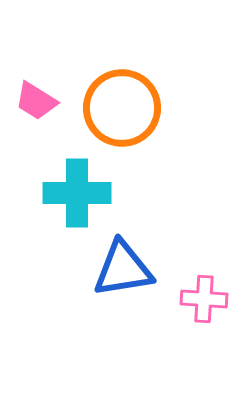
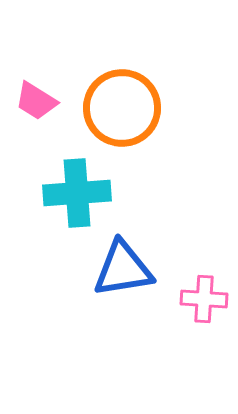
cyan cross: rotated 4 degrees counterclockwise
